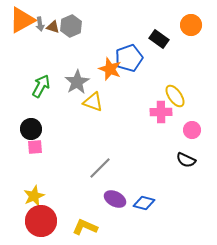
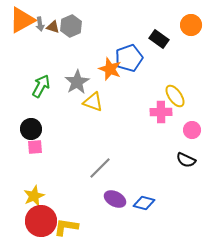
yellow L-shape: moved 19 px left; rotated 15 degrees counterclockwise
